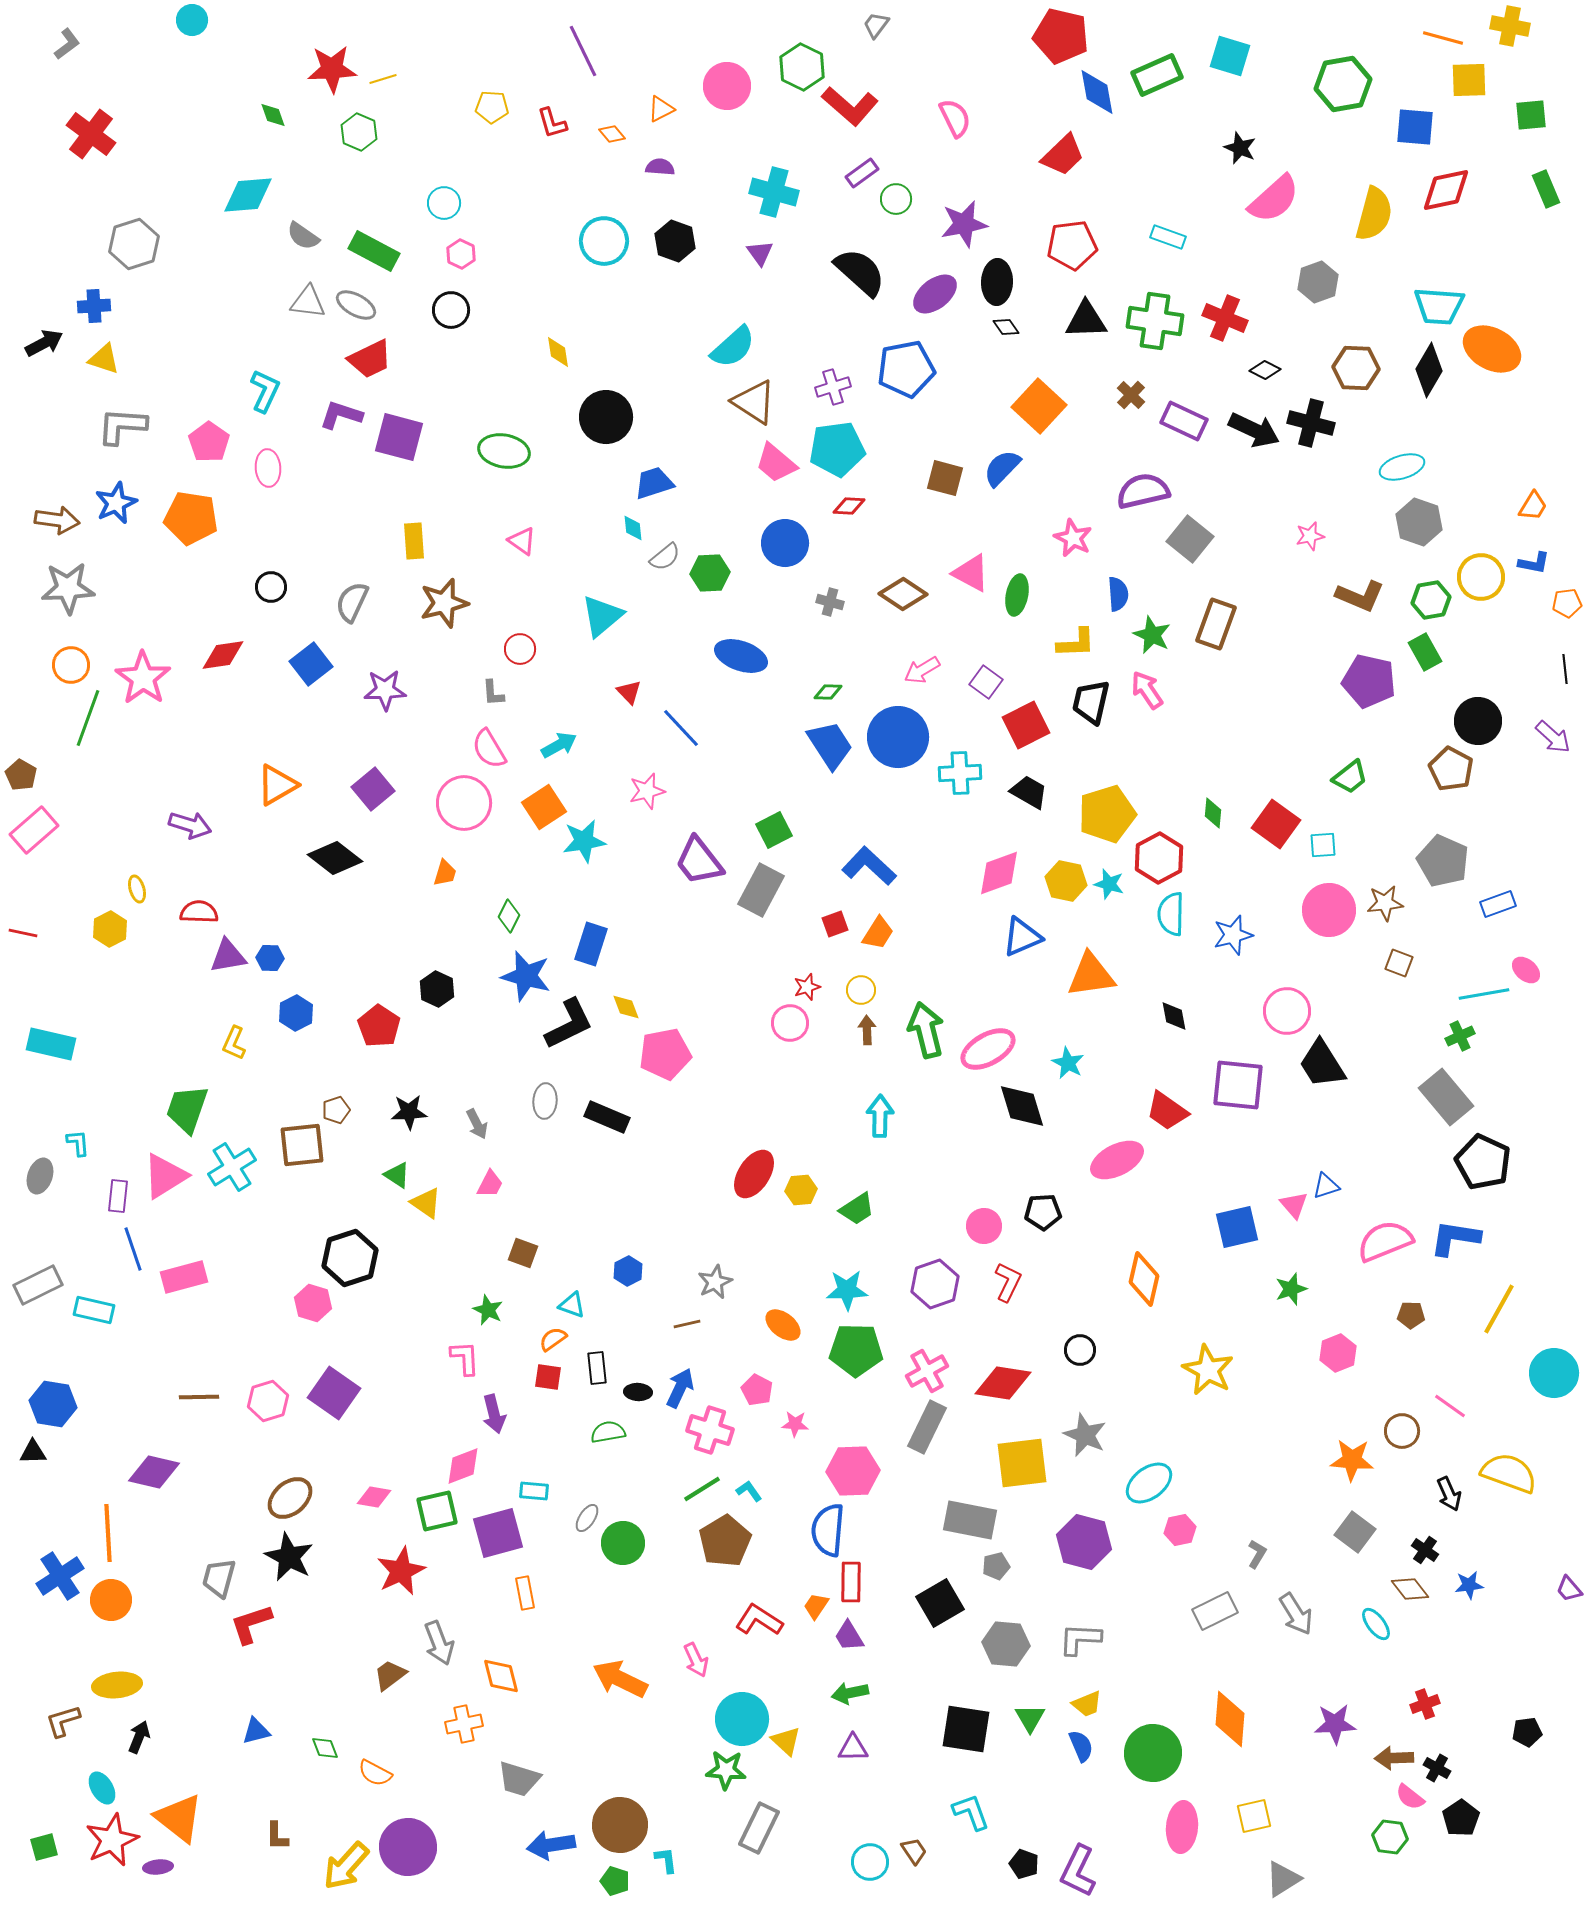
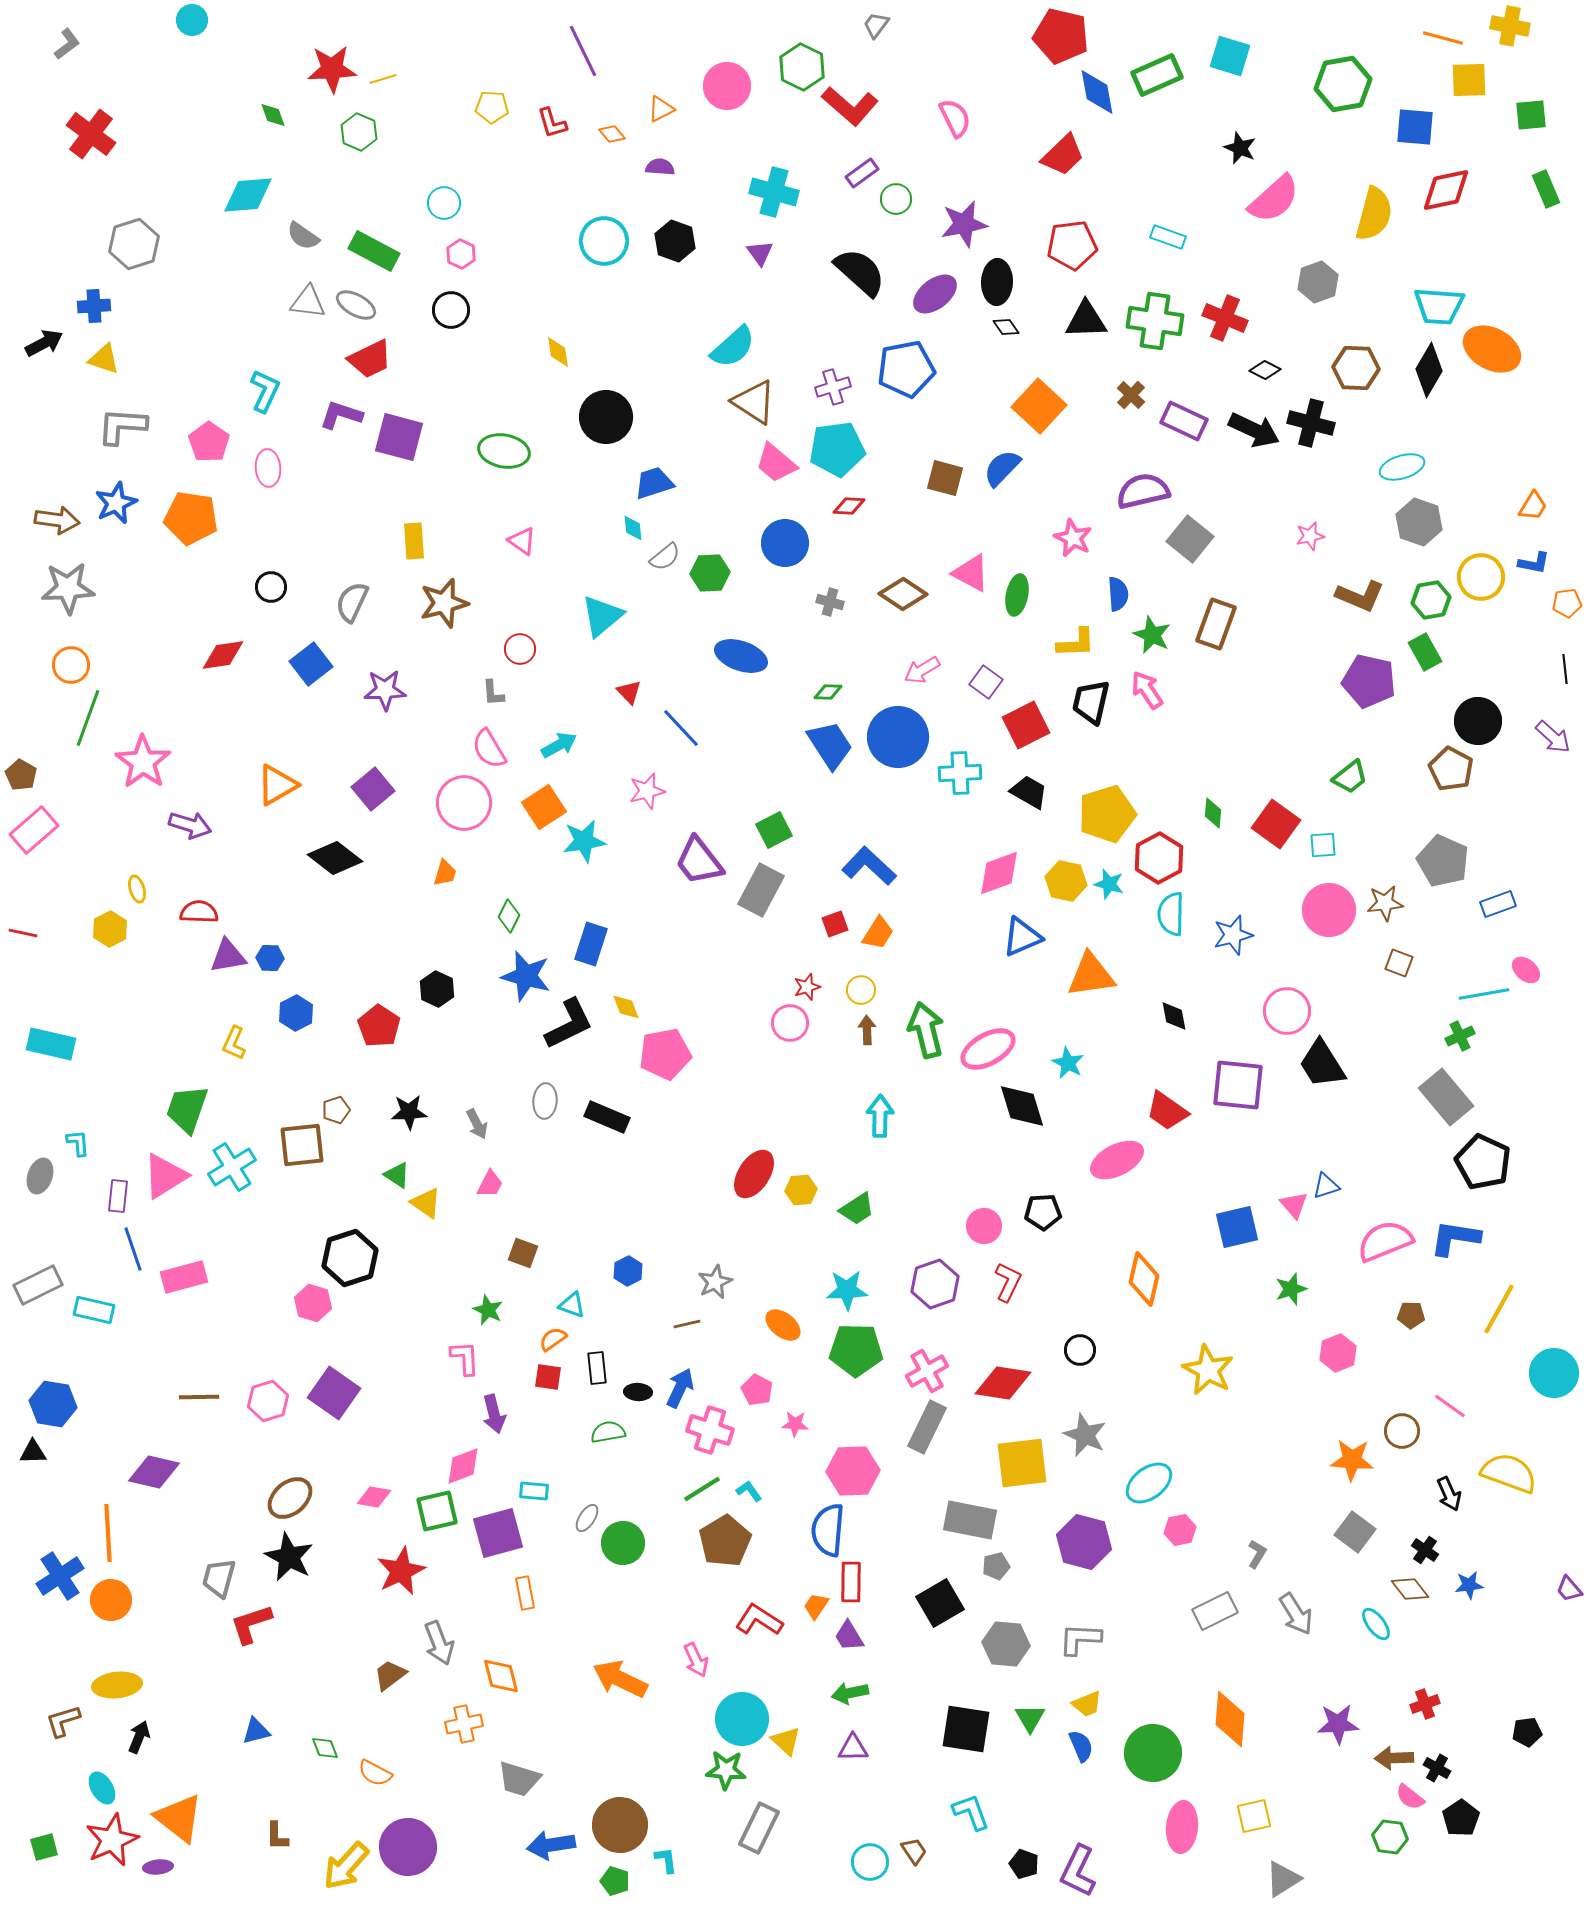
pink star at (143, 678): moved 84 px down
purple star at (1335, 1724): moved 3 px right
